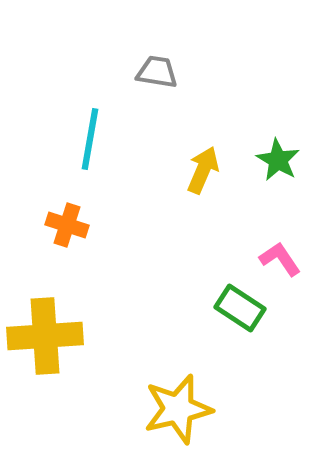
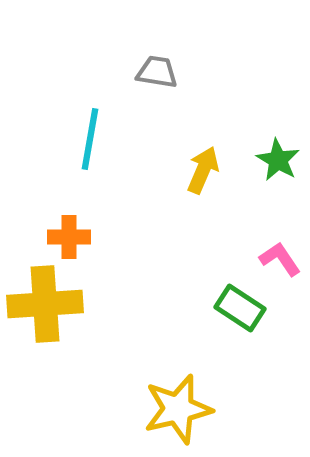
orange cross: moved 2 px right, 12 px down; rotated 18 degrees counterclockwise
yellow cross: moved 32 px up
